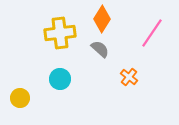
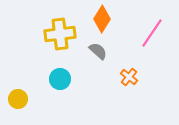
yellow cross: moved 1 px down
gray semicircle: moved 2 px left, 2 px down
yellow circle: moved 2 px left, 1 px down
